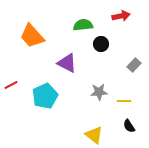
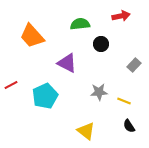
green semicircle: moved 3 px left, 1 px up
yellow line: rotated 24 degrees clockwise
yellow triangle: moved 8 px left, 4 px up
